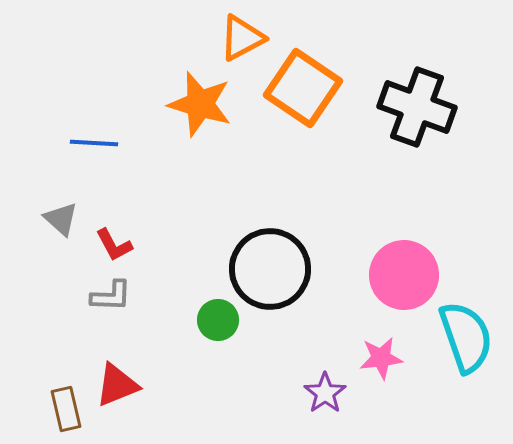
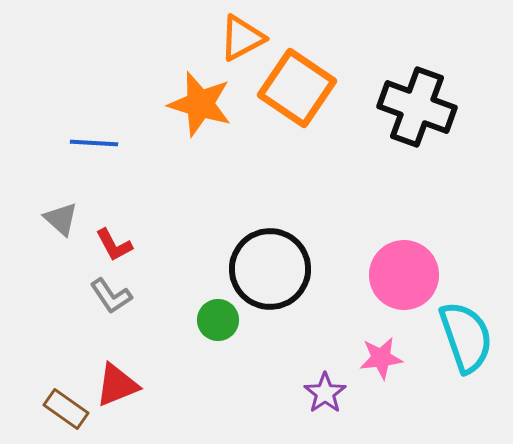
orange square: moved 6 px left
gray L-shape: rotated 54 degrees clockwise
brown rectangle: rotated 42 degrees counterclockwise
